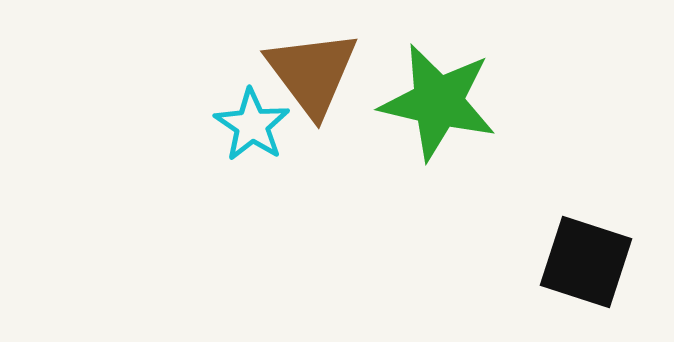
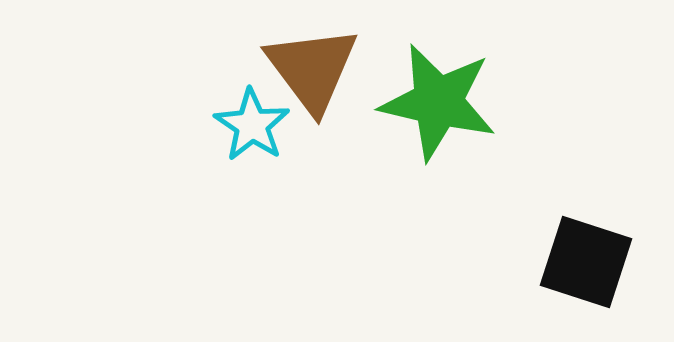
brown triangle: moved 4 px up
